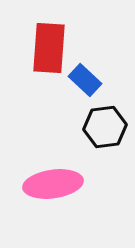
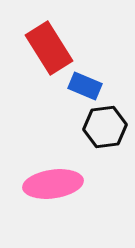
red rectangle: rotated 36 degrees counterclockwise
blue rectangle: moved 6 px down; rotated 20 degrees counterclockwise
